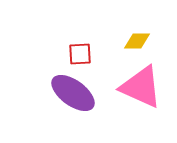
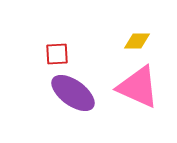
red square: moved 23 px left
pink triangle: moved 3 px left
